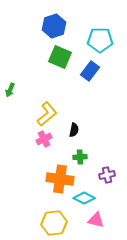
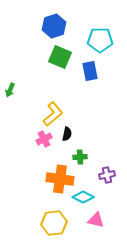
blue rectangle: rotated 48 degrees counterclockwise
yellow L-shape: moved 6 px right
black semicircle: moved 7 px left, 4 px down
cyan diamond: moved 1 px left, 1 px up
